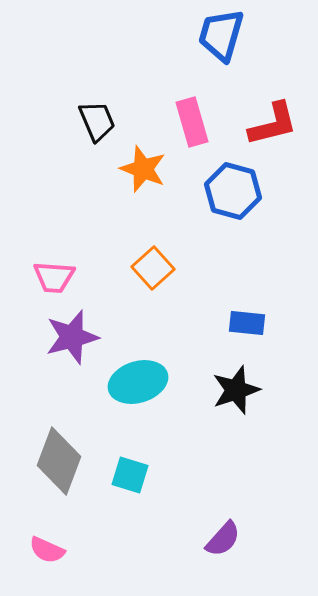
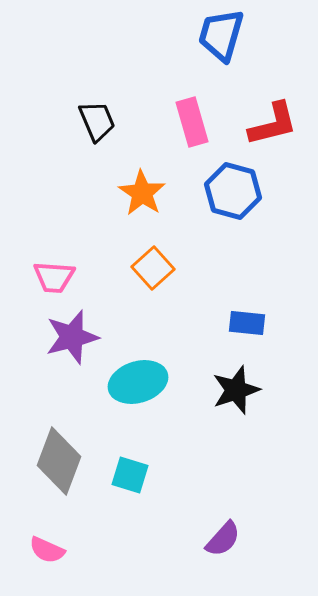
orange star: moved 1 px left, 24 px down; rotated 12 degrees clockwise
